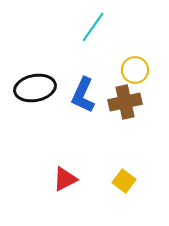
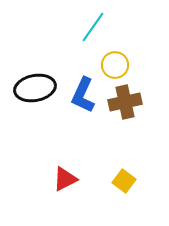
yellow circle: moved 20 px left, 5 px up
